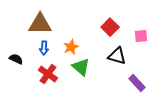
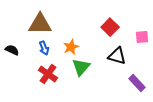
pink square: moved 1 px right, 1 px down
blue arrow: rotated 24 degrees counterclockwise
black semicircle: moved 4 px left, 9 px up
green triangle: rotated 30 degrees clockwise
